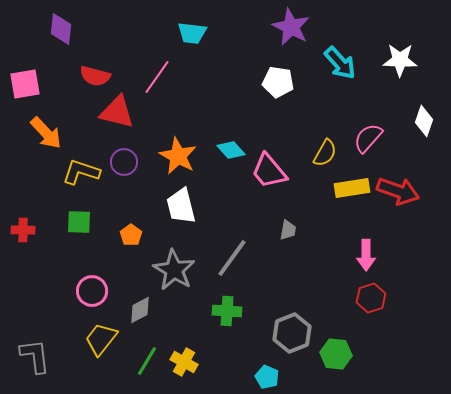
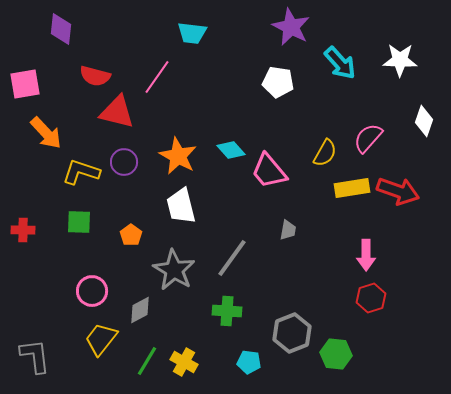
cyan pentagon: moved 18 px left, 15 px up; rotated 15 degrees counterclockwise
